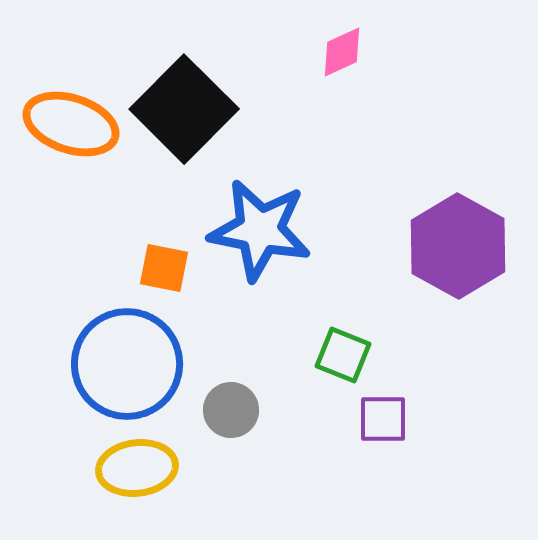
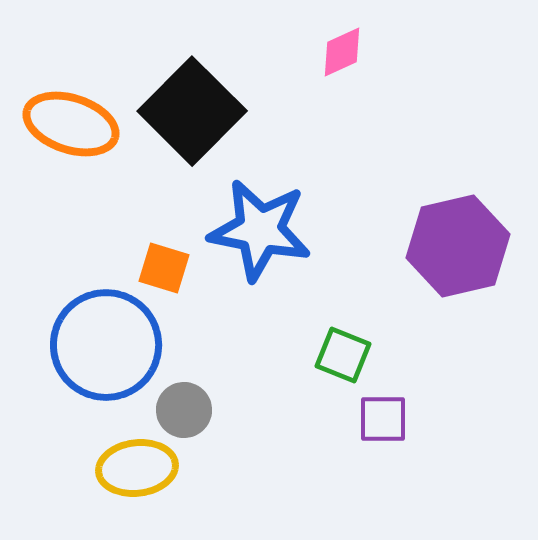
black square: moved 8 px right, 2 px down
purple hexagon: rotated 18 degrees clockwise
orange square: rotated 6 degrees clockwise
blue circle: moved 21 px left, 19 px up
gray circle: moved 47 px left
